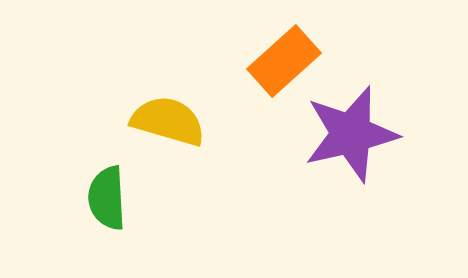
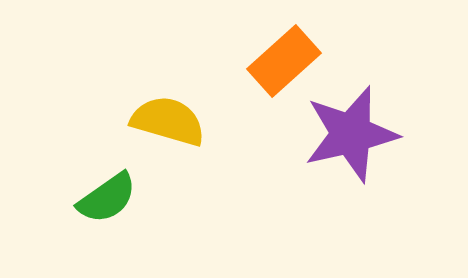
green semicircle: rotated 122 degrees counterclockwise
